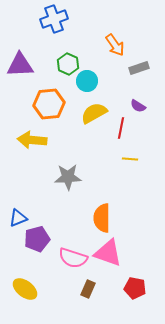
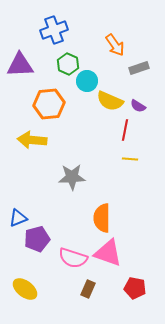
blue cross: moved 11 px down
yellow semicircle: moved 16 px right, 12 px up; rotated 128 degrees counterclockwise
red line: moved 4 px right, 2 px down
gray star: moved 4 px right
